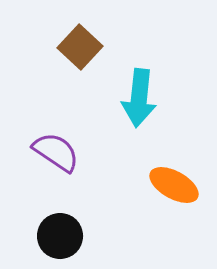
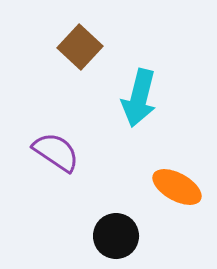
cyan arrow: rotated 8 degrees clockwise
orange ellipse: moved 3 px right, 2 px down
black circle: moved 56 px right
